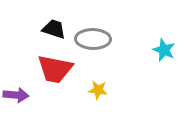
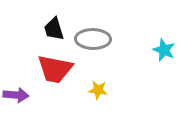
black trapezoid: rotated 125 degrees counterclockwise
